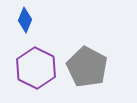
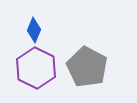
blue diamond: moved 9 px right, 10 px down
